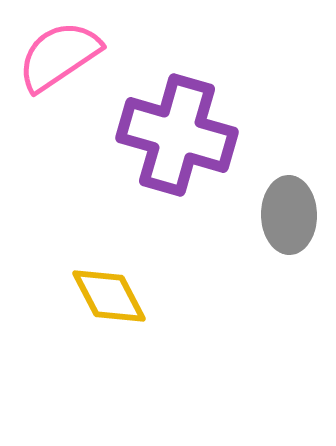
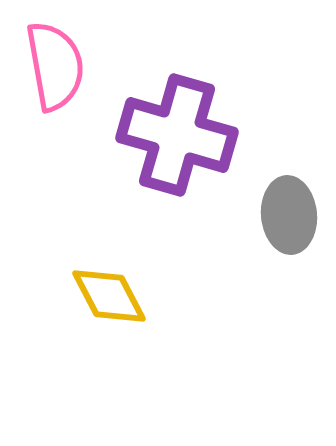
pink semicircle: moved 4 px left, 10 px down; rotated 114 degrees clockwise
gray ellipse: rotated 4 degrees counterclockwise
